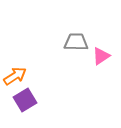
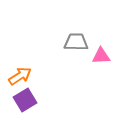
pink triangle: rotated 30 degrees clockwise
orange arrow: moved 5 px right
